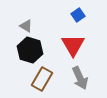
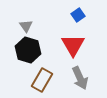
gray triangle: rotated 24 degrees clockwise
black hexagon: moved 2 px left
brown rectangle: moved 1 px down
